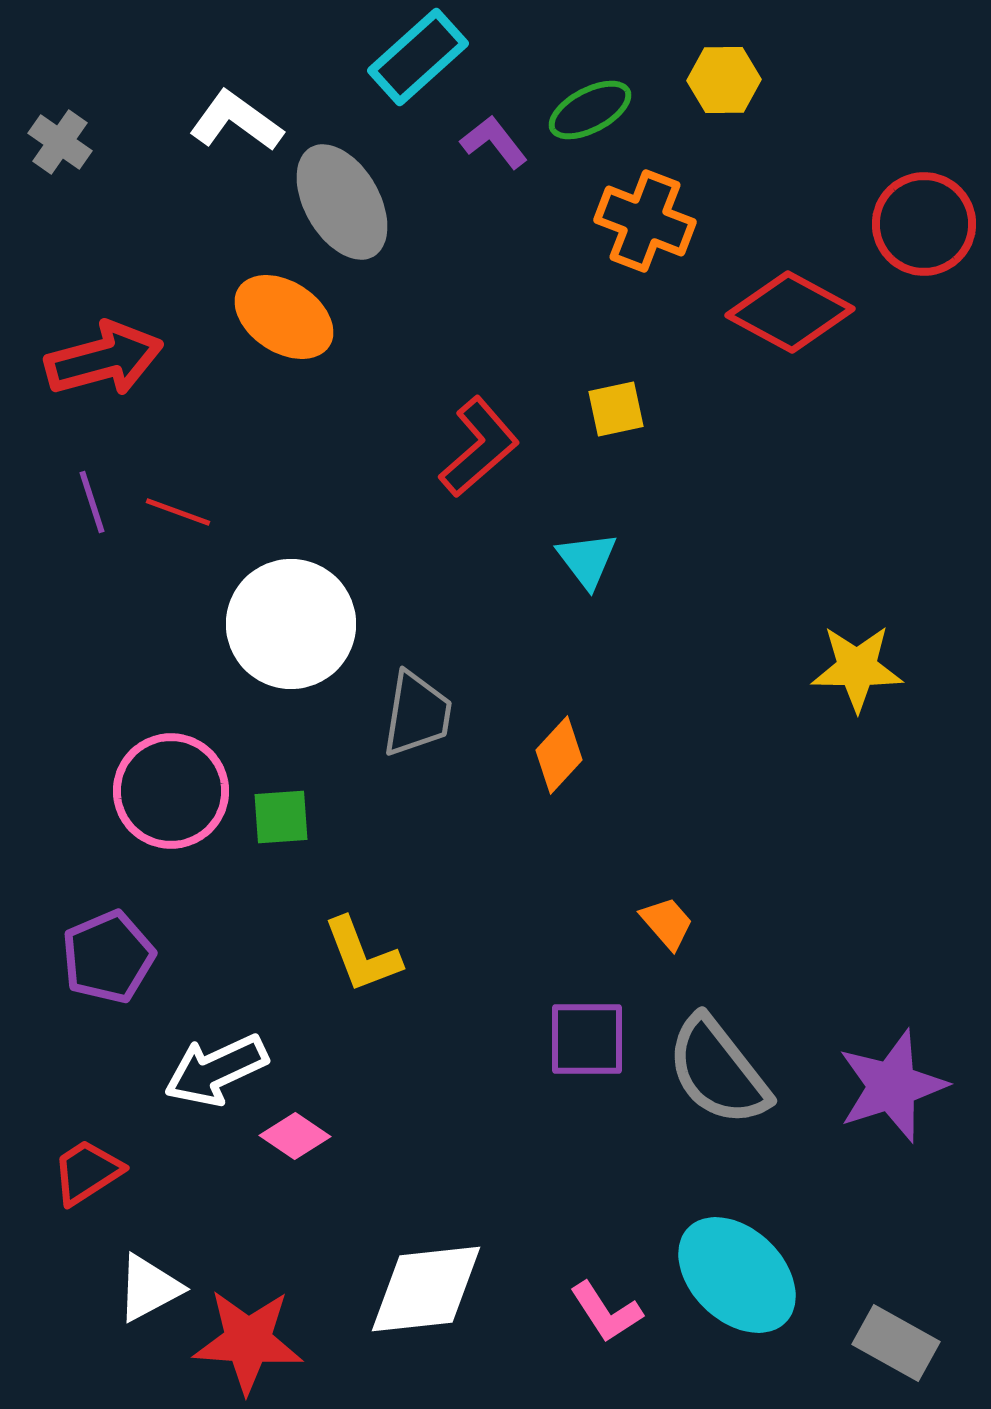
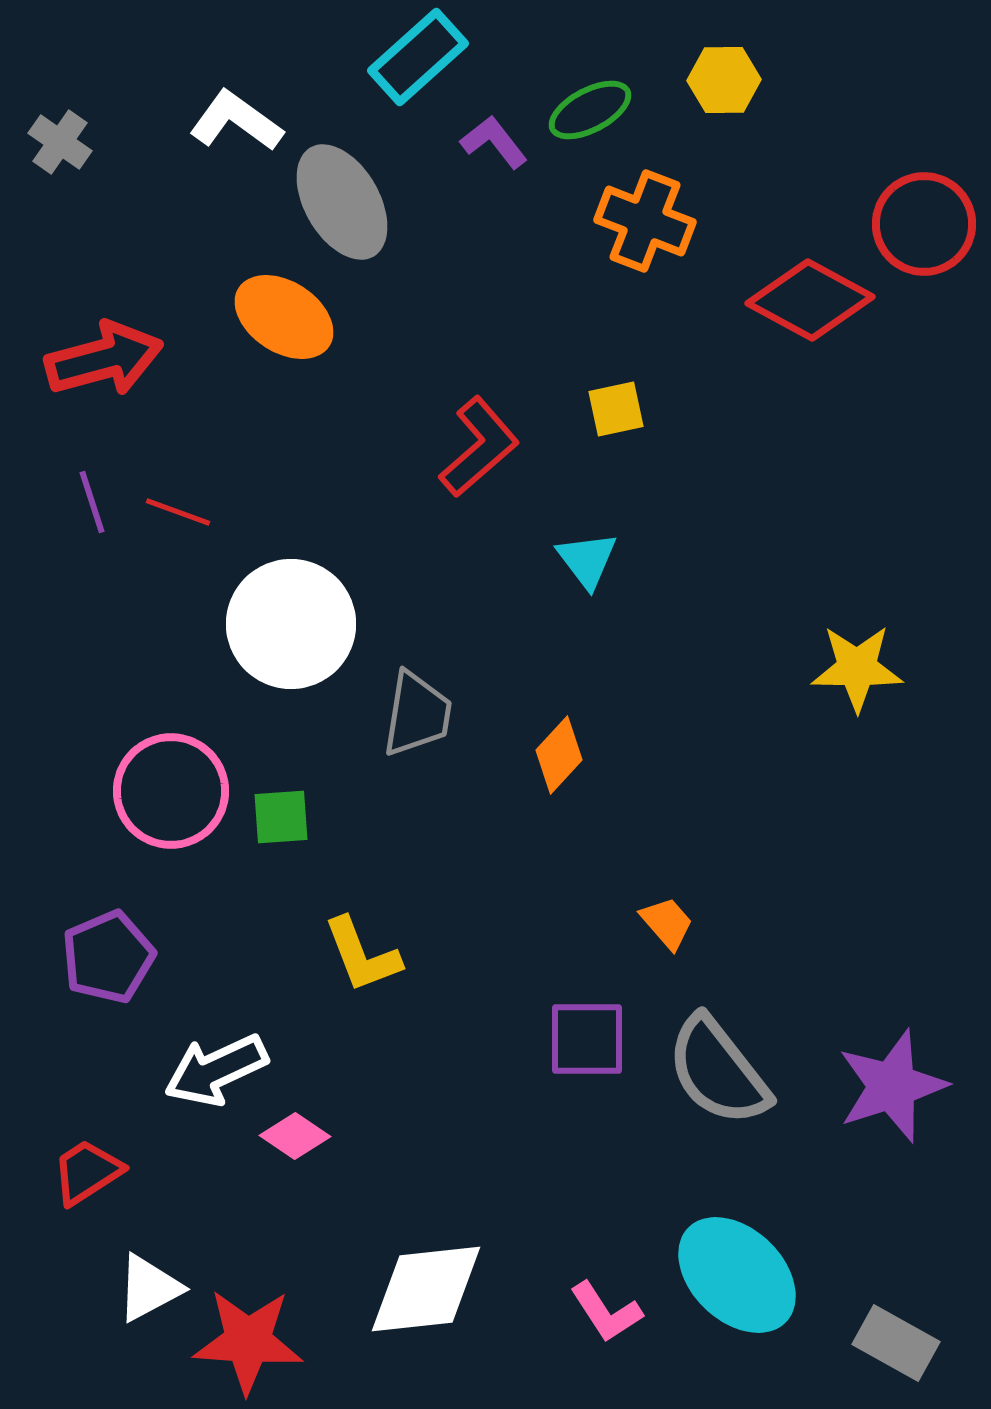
red diamond: moved 20 px right, 12 px up
